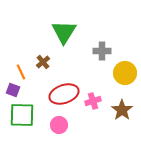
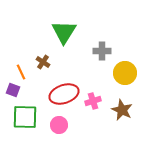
brown cross: rotated 16 degrees counterclockwise
brown star: rotated 10 degrees counterclockwise
green square: moved 3 px right, 2 px down
